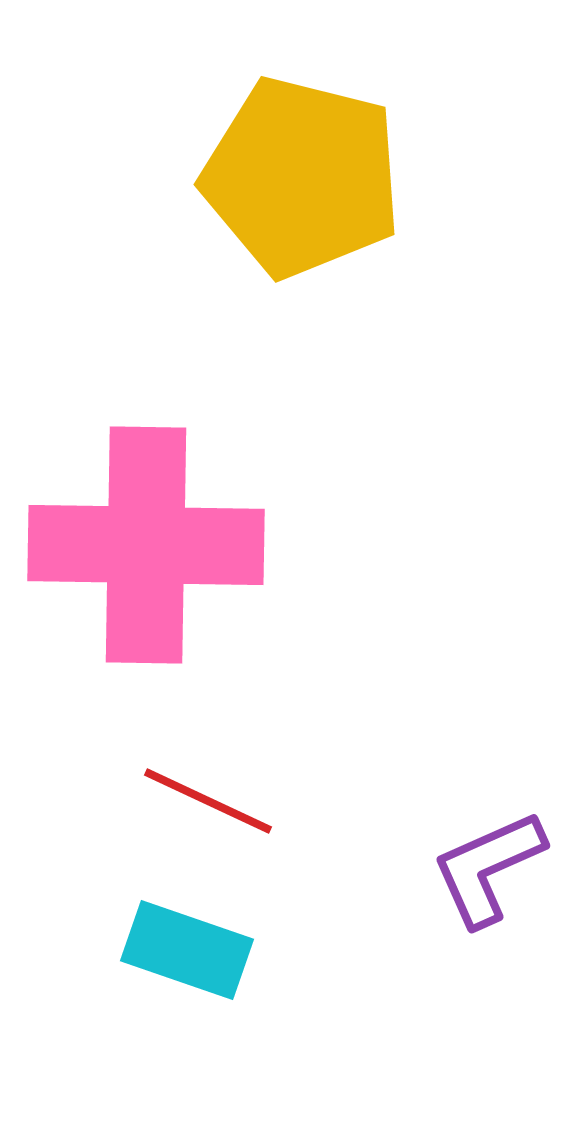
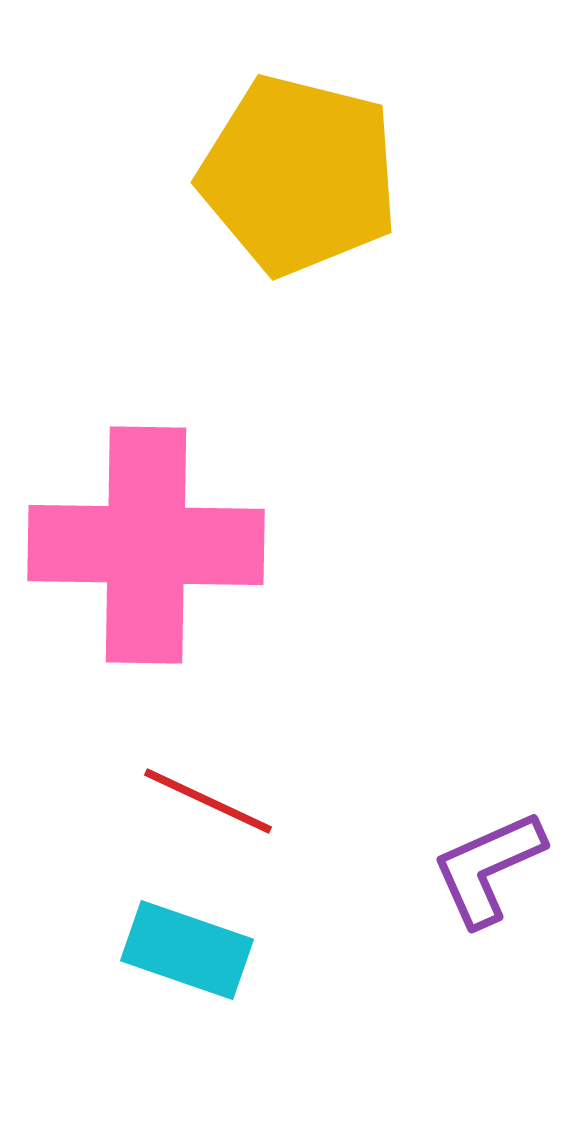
yellow pentagon: moved 3 px left, 2 px up
